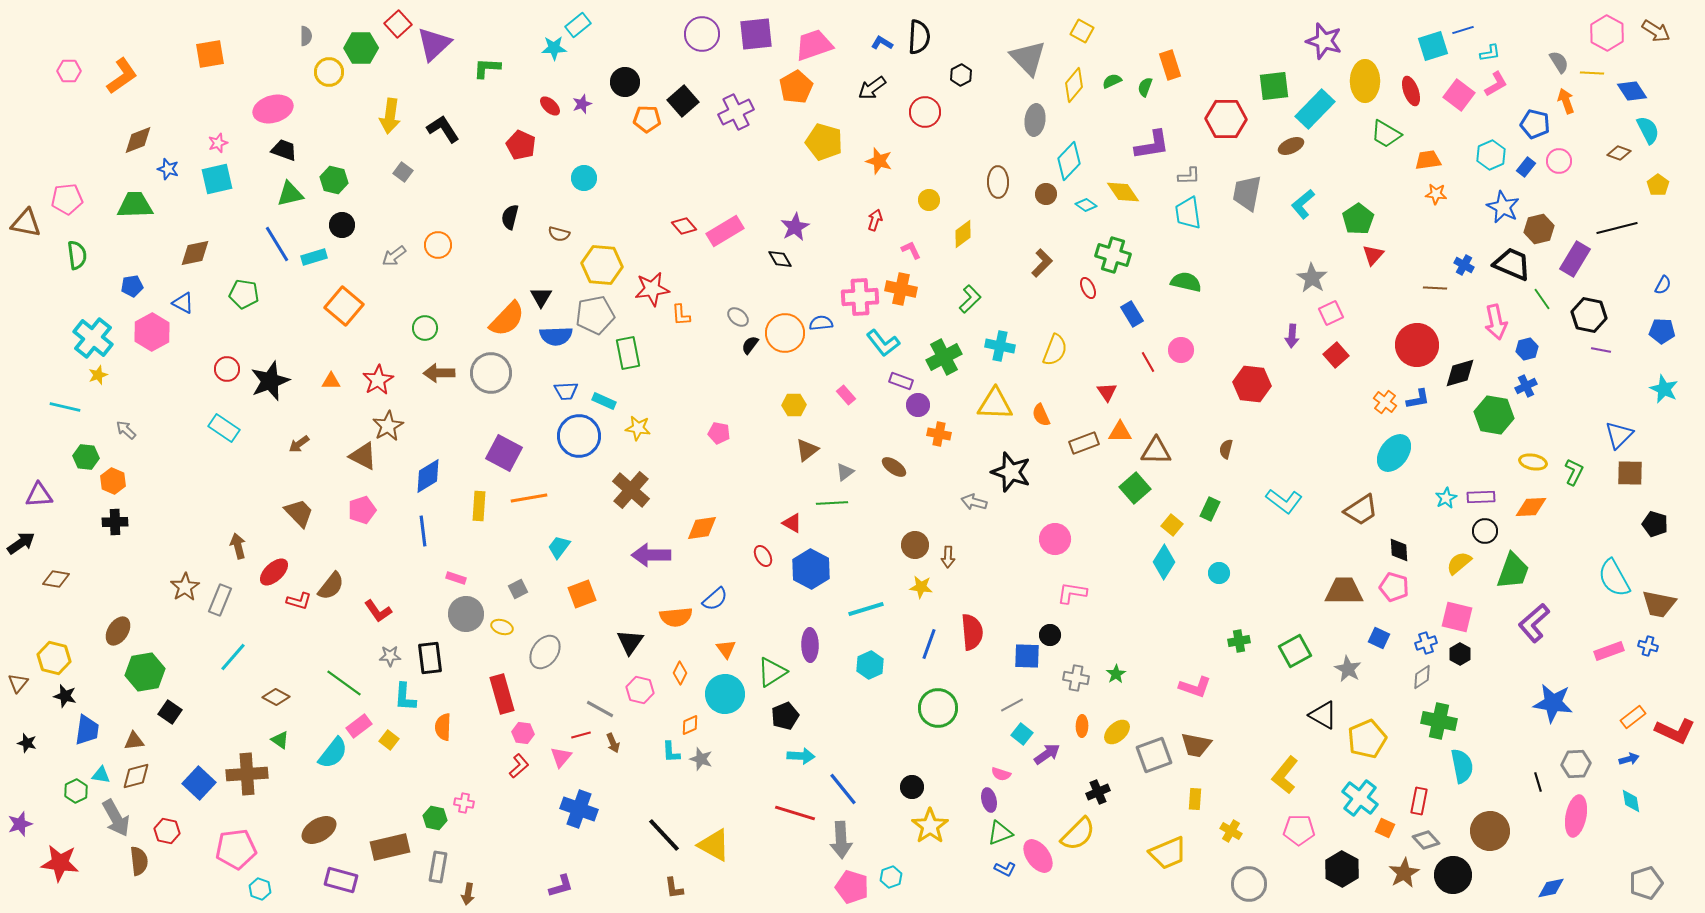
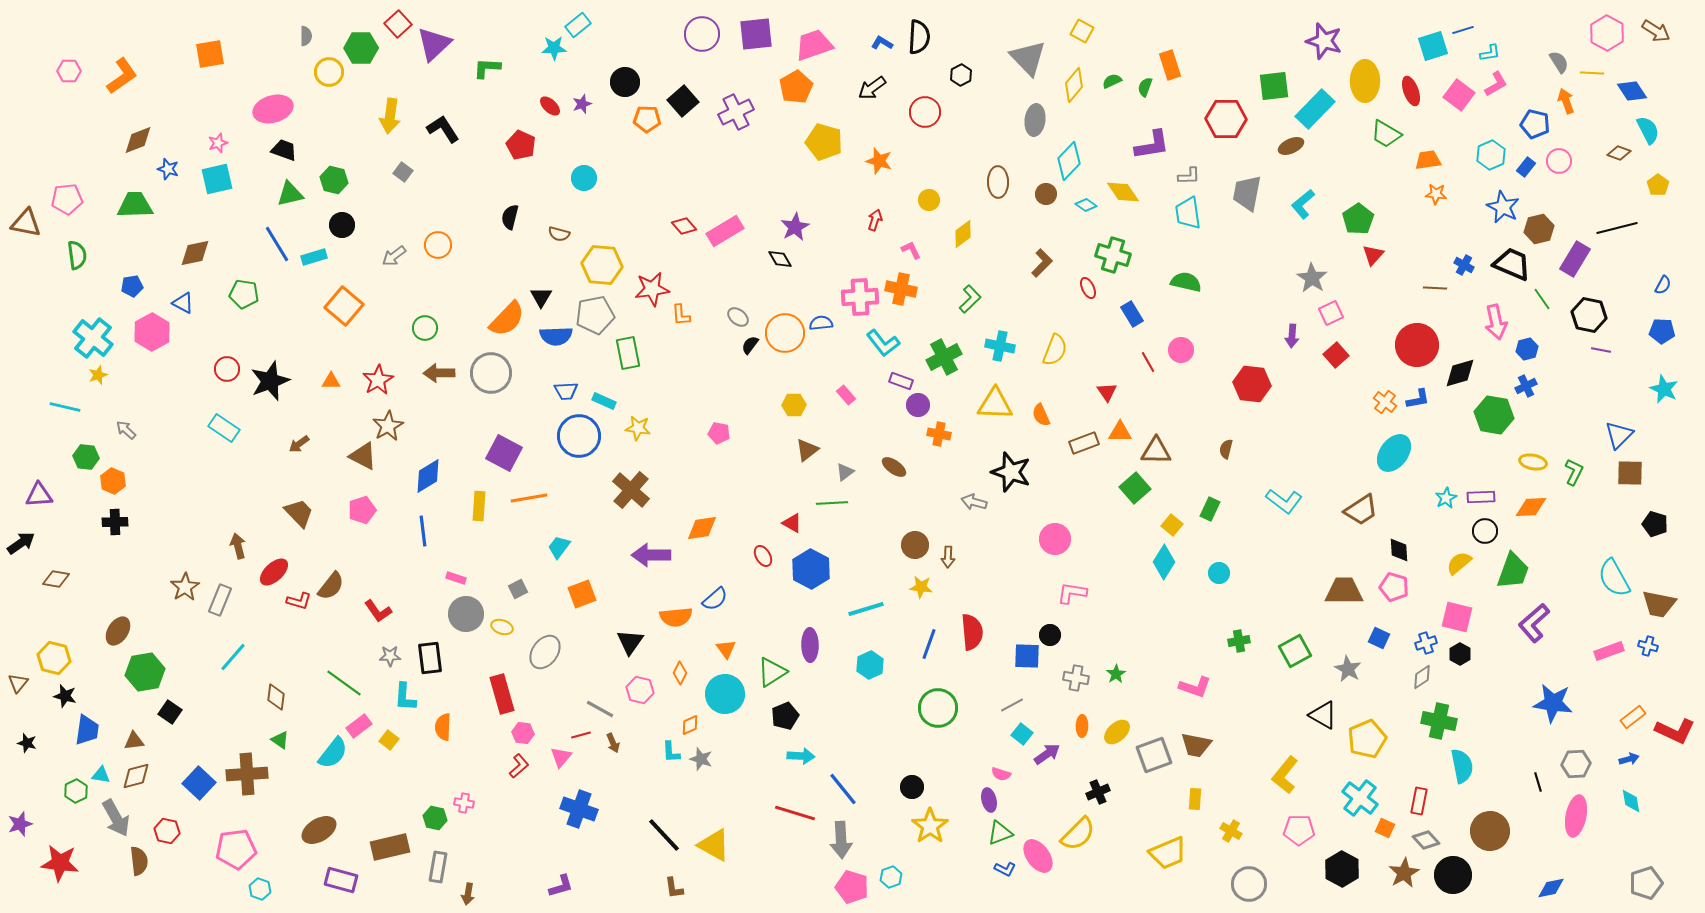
brown diamond at (276, 697): rotated 68 degrees clockwise
